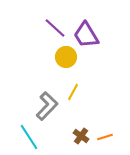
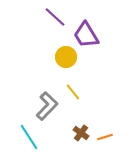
purple line: moved 11 px up
yellow line: rotated 66 degrees counterclockwise
brown cross: moved 3 px up
